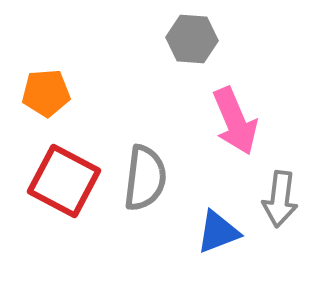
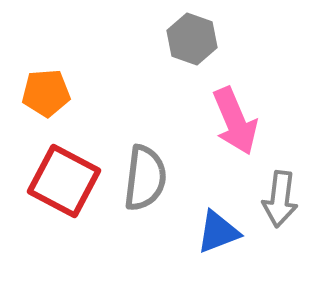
gray hexagon: rotated 15 degrees clockwise
